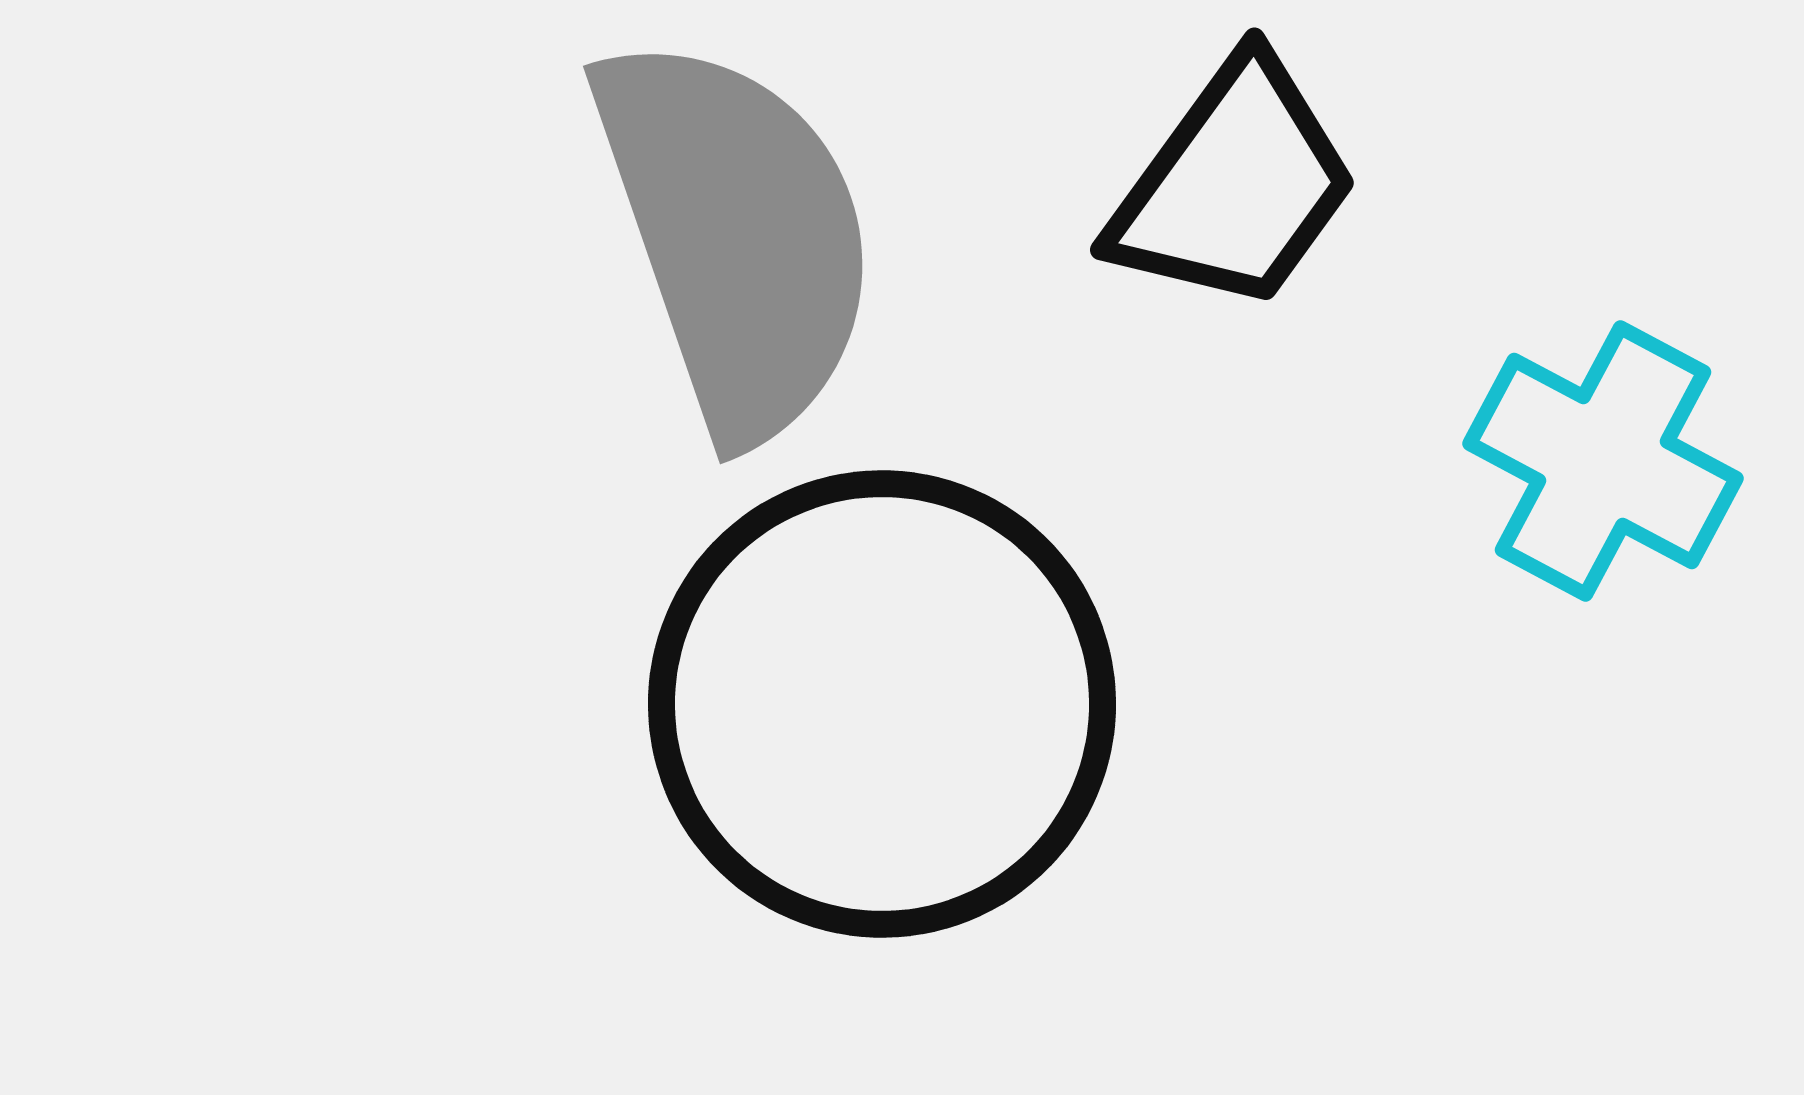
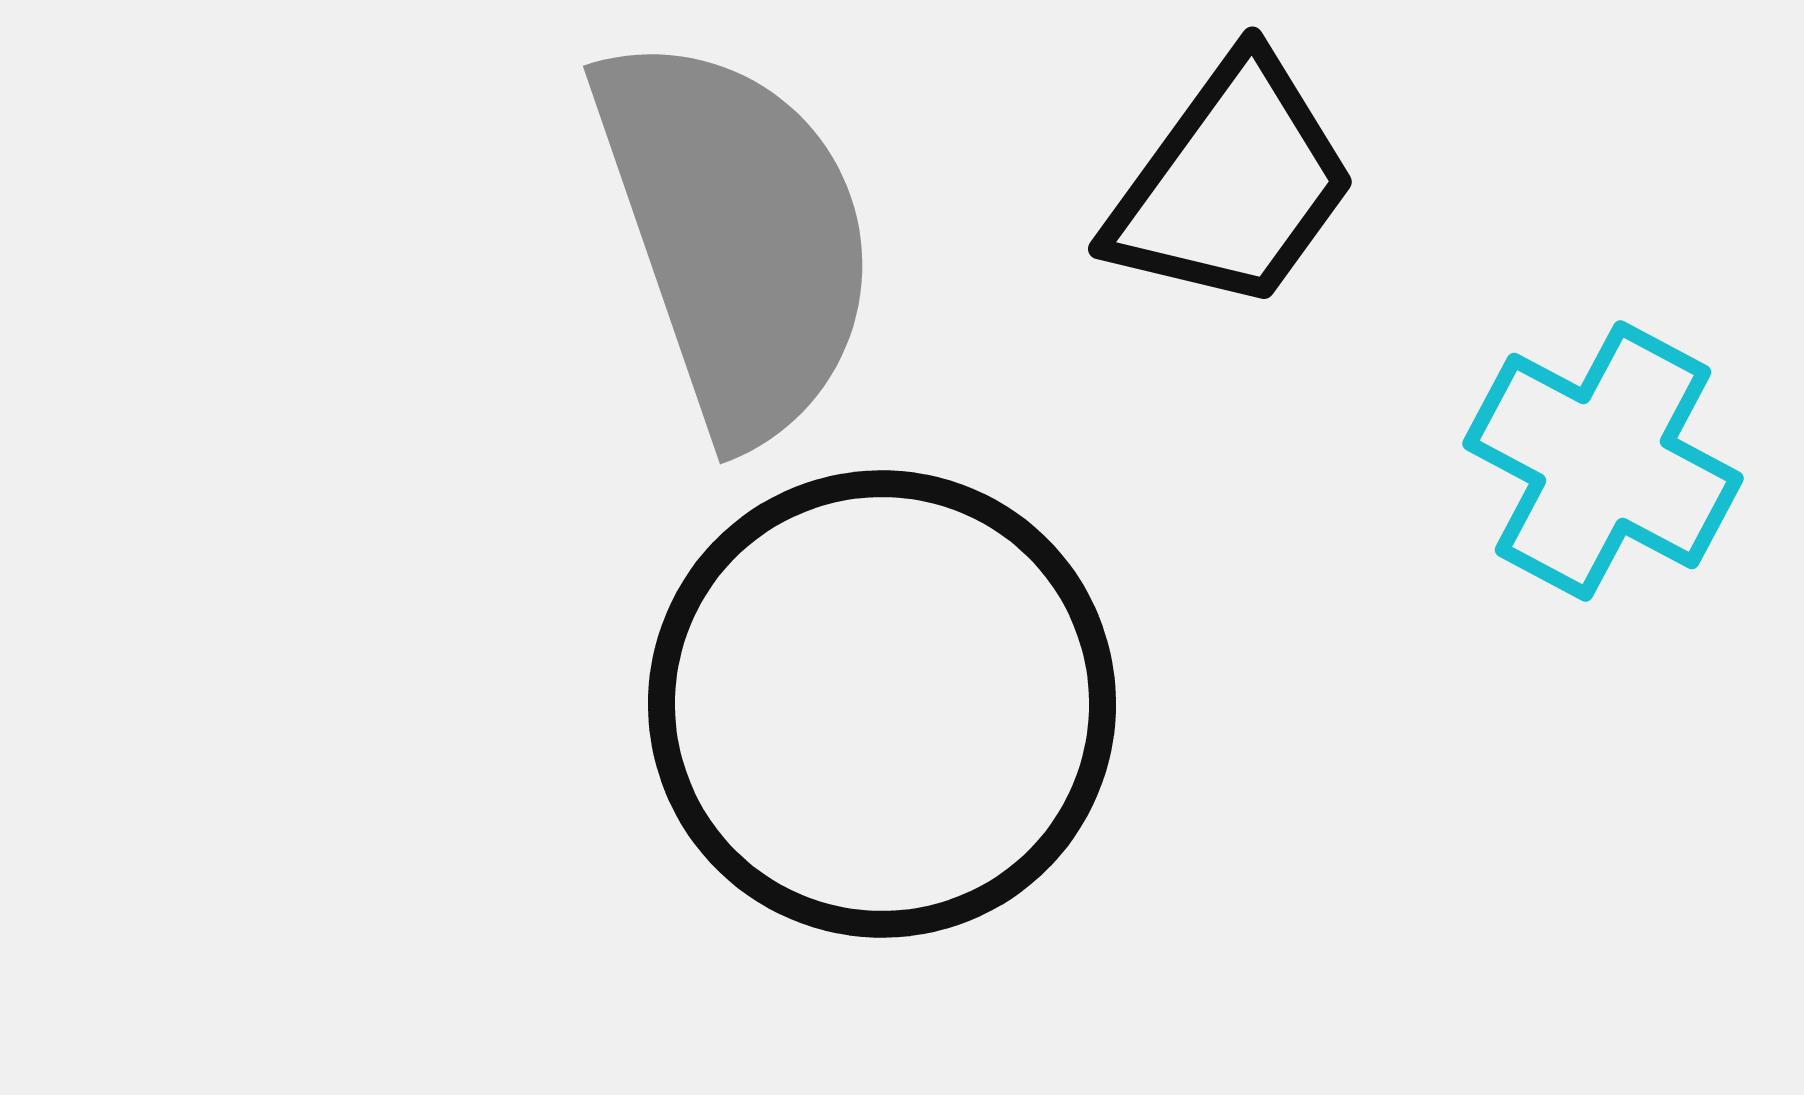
black trapezoid: moved 2 px left, 1 px up
